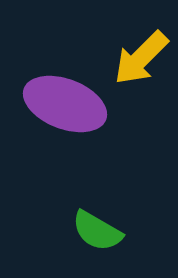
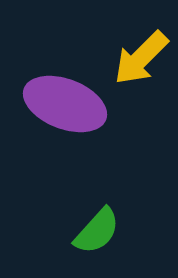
green semicircle: rotated 78 degrees counterclockwise
